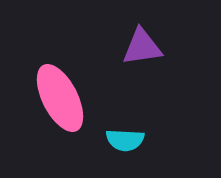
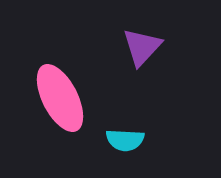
purple triangle: rotated 39 degrees counterclockwise
